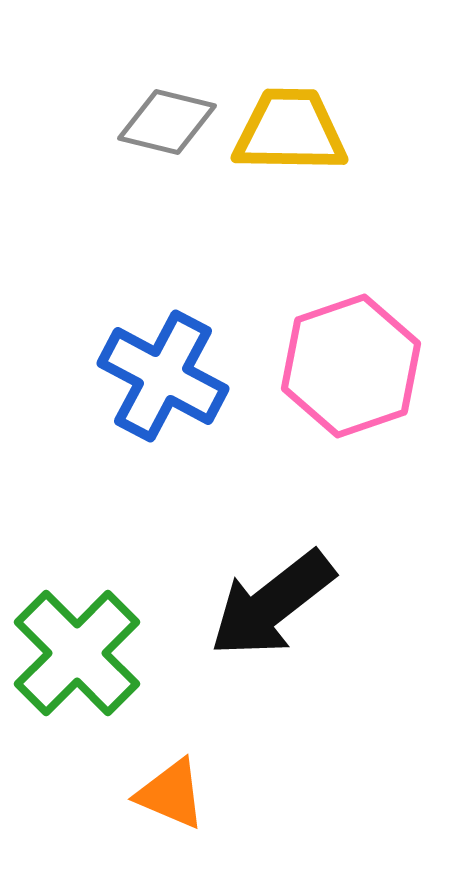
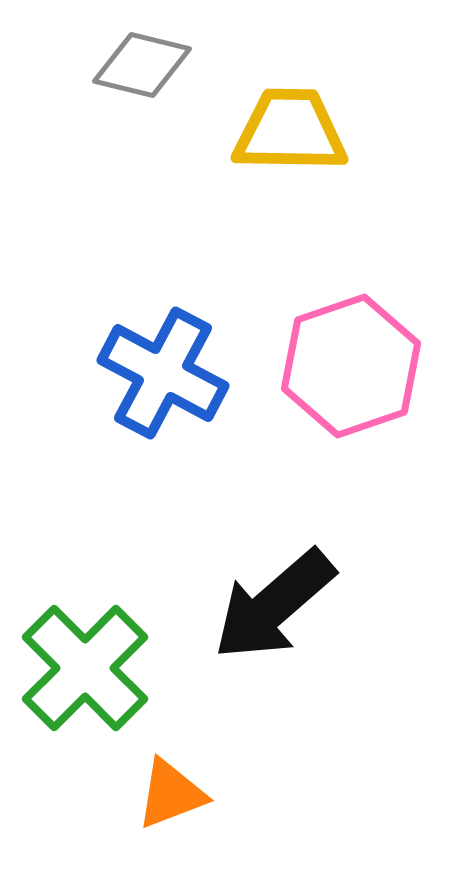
gray diamond: moved 25 px left, 57 px up
blue cross: moved 3 px up
black arrow: moved 2 px right, 1 px down; rotated 3 degrees counterclockwise
green cross: moved 8 px right, 15 px down
orange triangle: rotated 44 degrees counterclockwise
